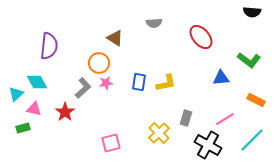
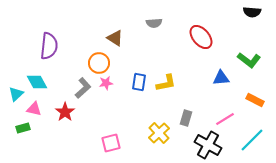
orange rectangle: moved 1 px left
